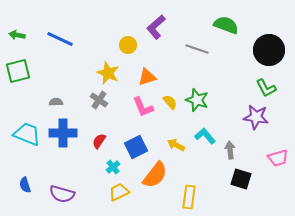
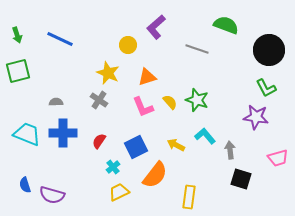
green arrow: rotated 119 degrees counterclockwise
purple semicircle: moved 10 px left, 1 px down
